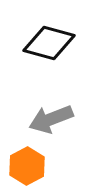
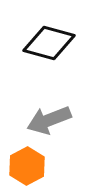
gray arrow: moved 2 px left, 1 px down
